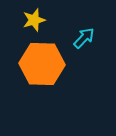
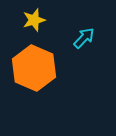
orange hexagon: moved 8 px left, 4 px down; rotated 21 degrees clockwise
